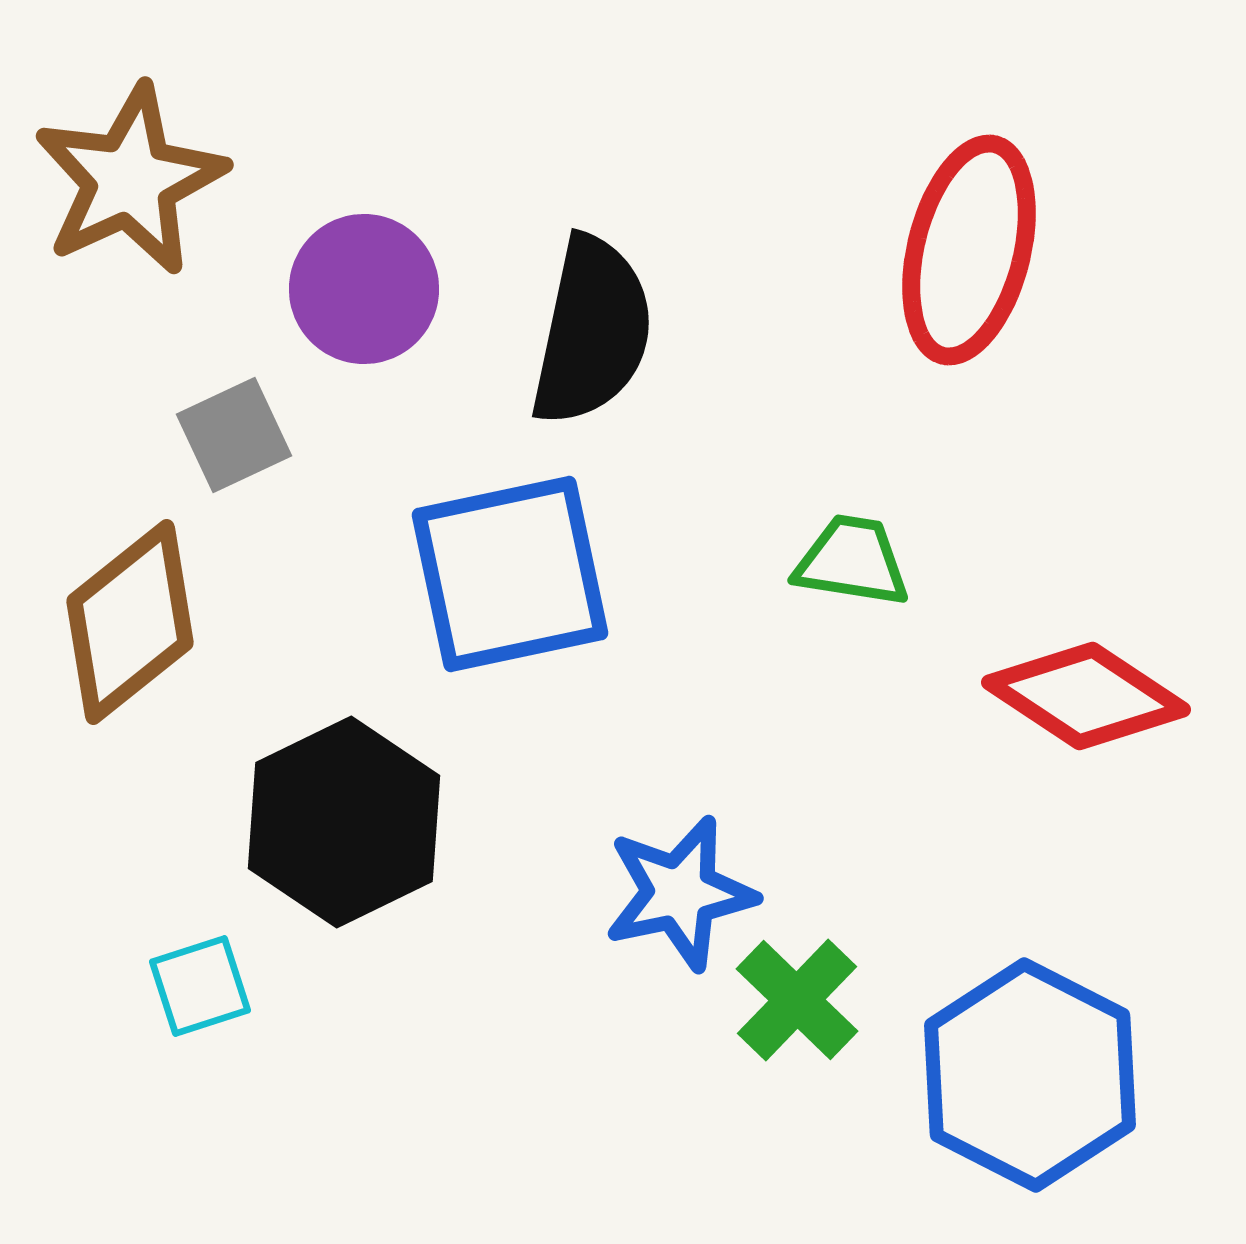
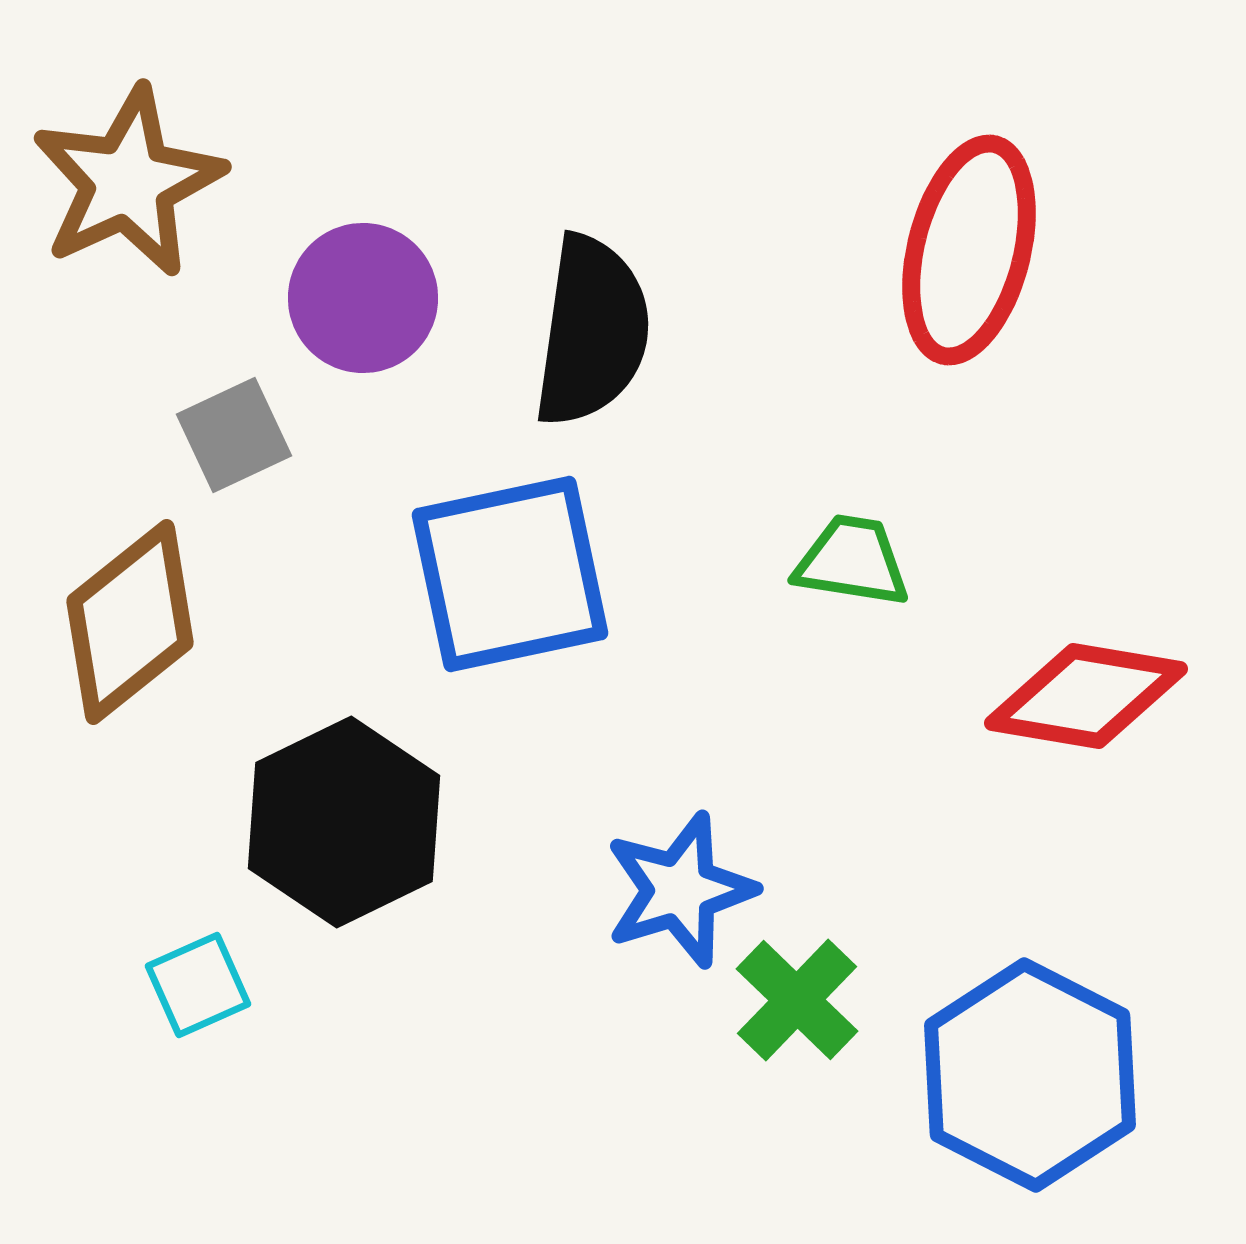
brown star: moved 2 px left, 2 px down
purple circle: moved 1 px left, 9 px down
black semicircle: rotated 4 degrees counterclockwise
red diamond: rotated 24 degrees counterclockwise
blue star: moved 3 px up; rotated 5 degrees counterclockwise
cyan square: moved 2 px left, 1 px up; rotated 6 degrees counterclockwise
